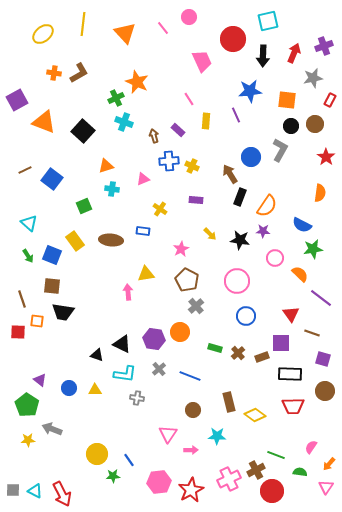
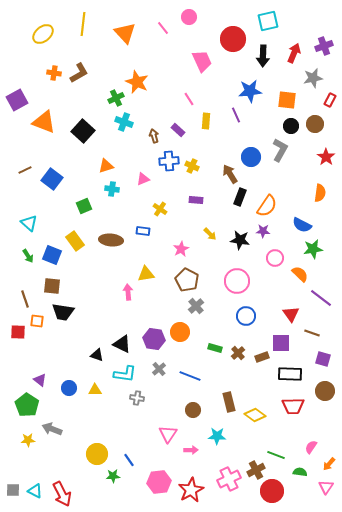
brown line at (22, 299): moved 3 px right
